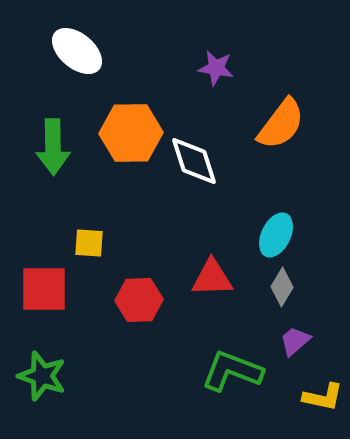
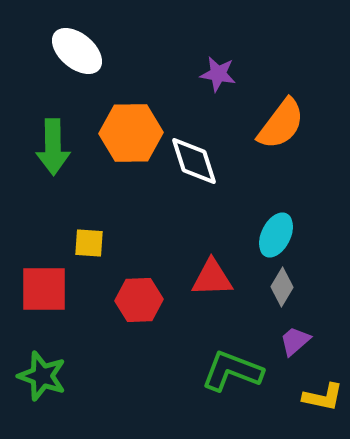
purple star: moved 2 px right, 6 px down
